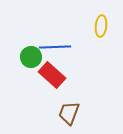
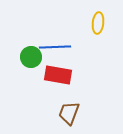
yellow ellipse: moved 3 px left, 3 px up
red rectangle: moved 6 px right; rotated 32 degrees counterclockwise
